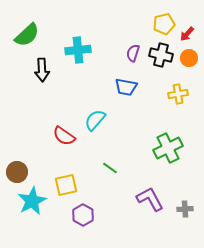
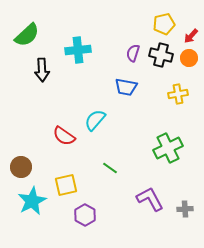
red arrow: moved 4 px right, 2 px down
brown circle: moved 4 px right, 5 px up
purple hexagon: moved 2 px right
